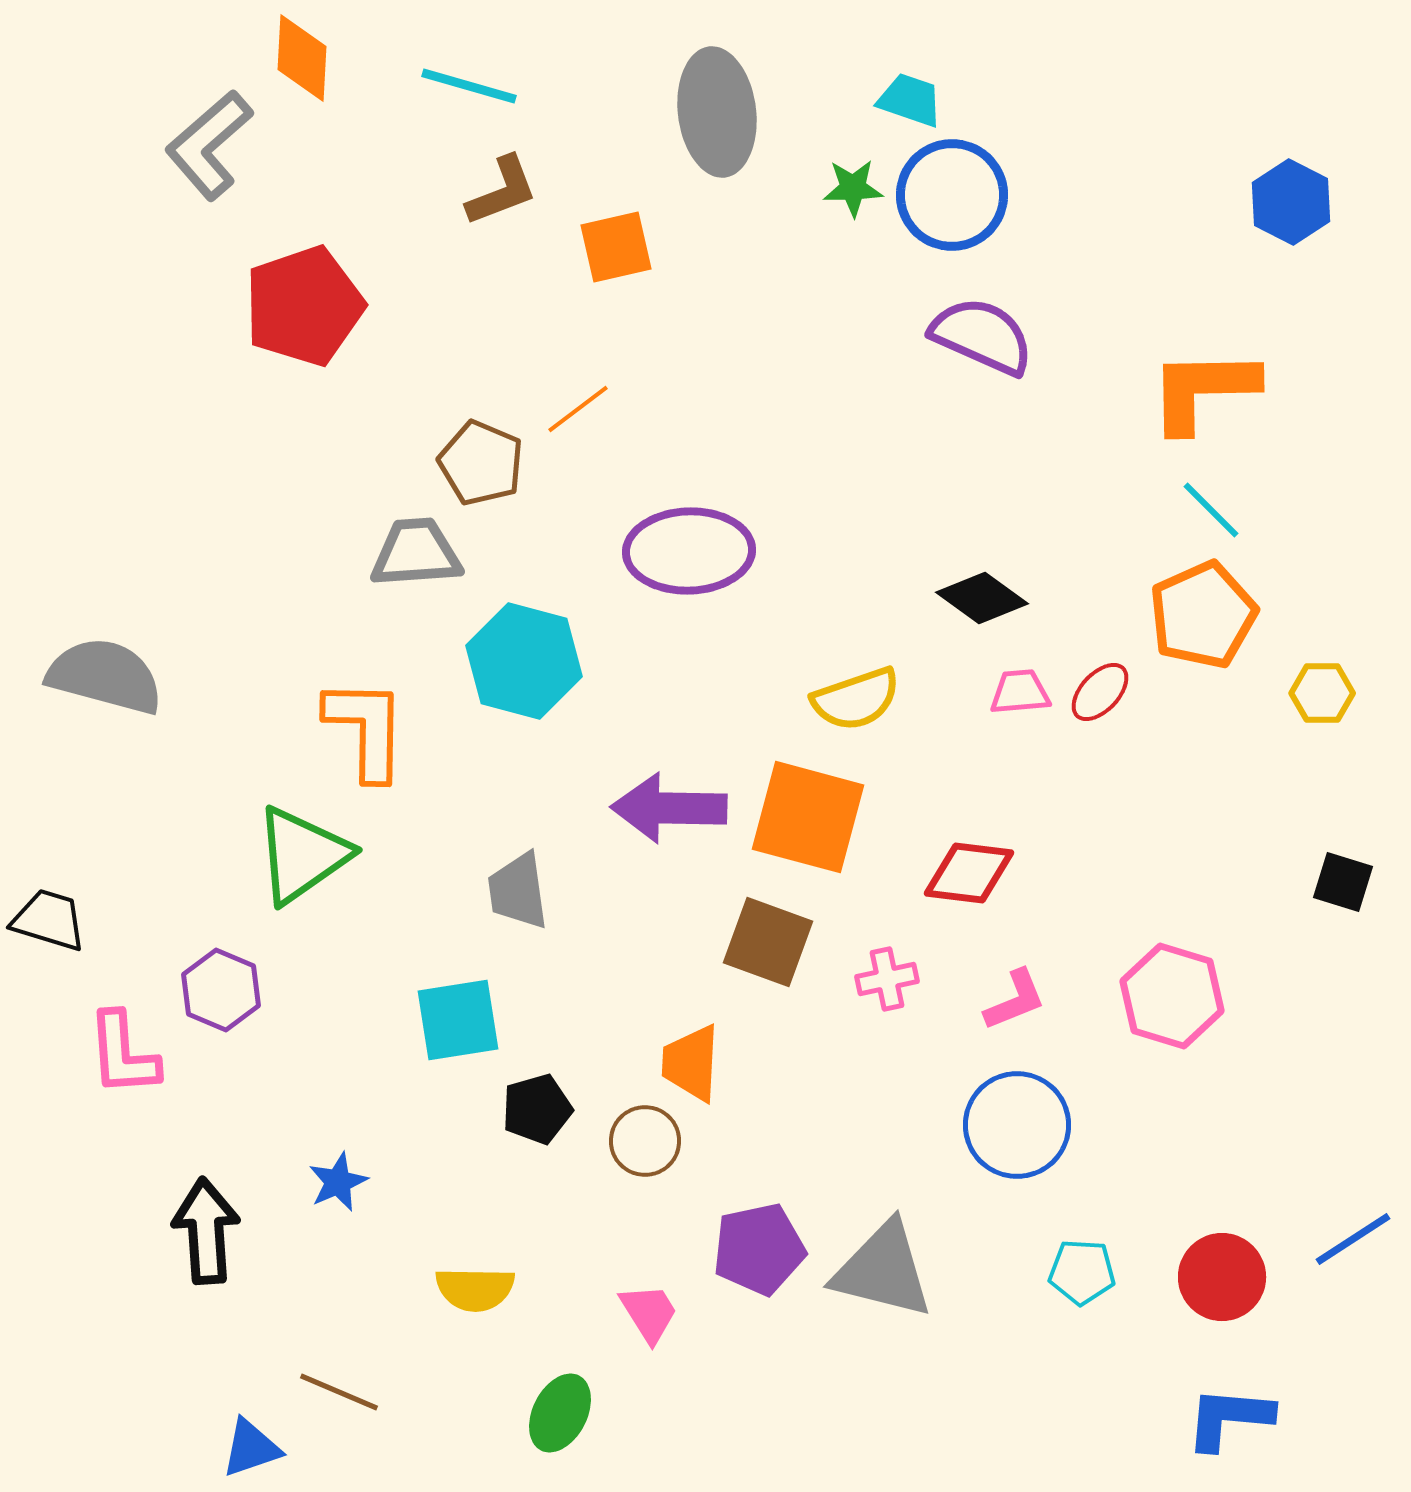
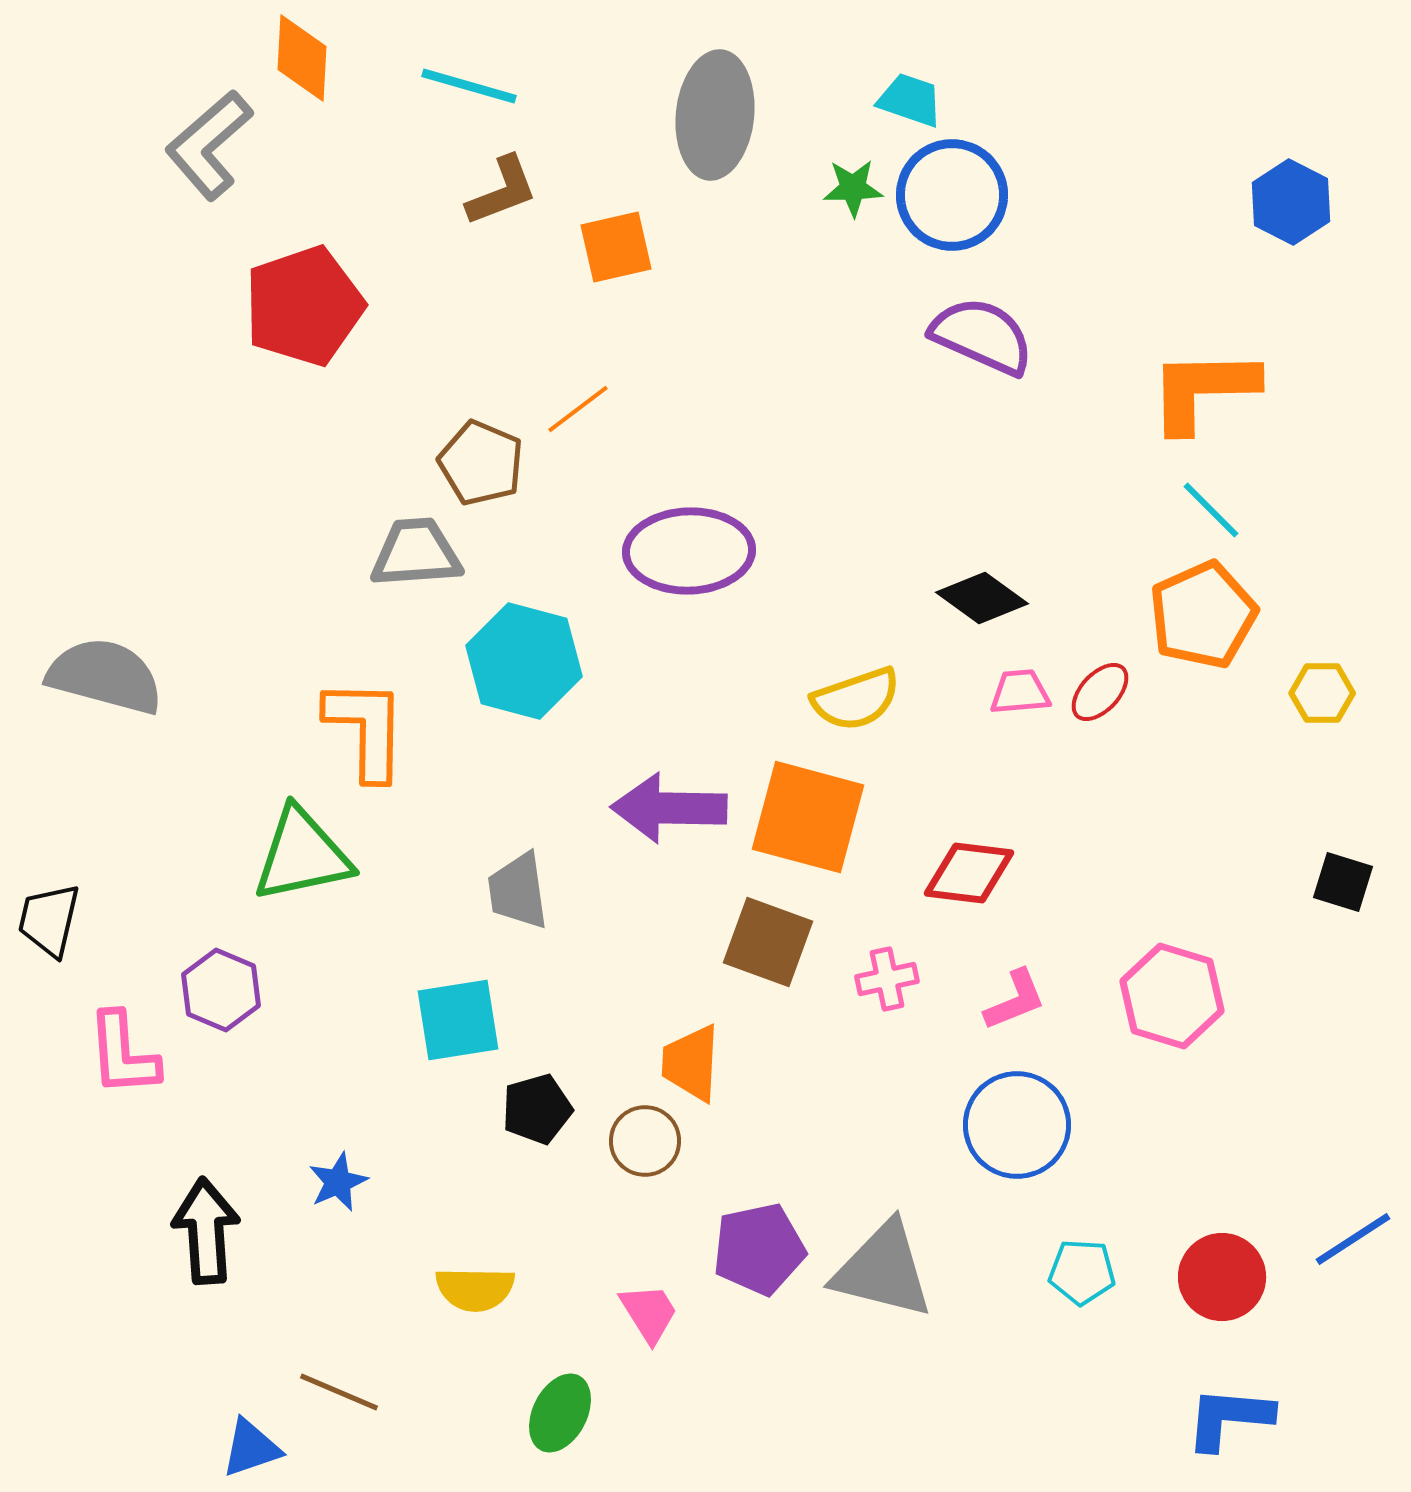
gray ellipse at (717, 112): moved 2 px left, 3 px down; rotated 13 degrees clockwise
green triangle at (302, 855): rotated 23 degrees clockwise
black trapezoid at (49, 920): rotated 94 degrees counterclockwise
